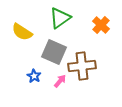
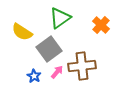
gray square: moved 5 px left, 3 px up; rotated 30 degrees clockwise
pink arrow: moved 3 px left, 9 px up
